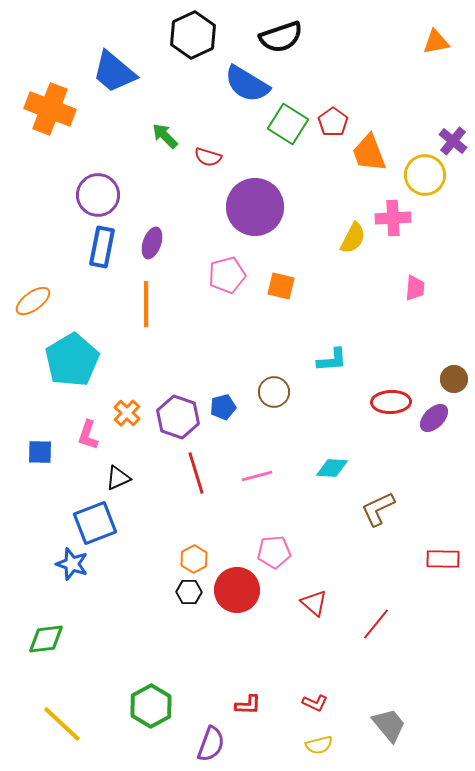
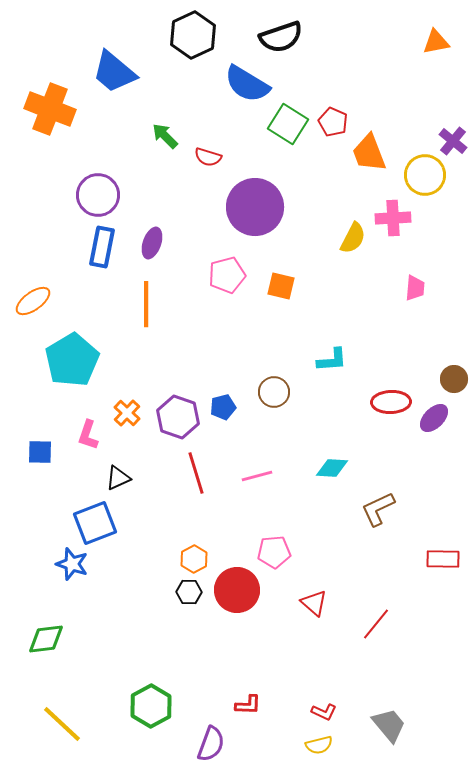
red pentagon at (333, 122): rotated 12 degrees counterclockwise
red L-shape at (315, 703): moved 9 px right, 9 px down
